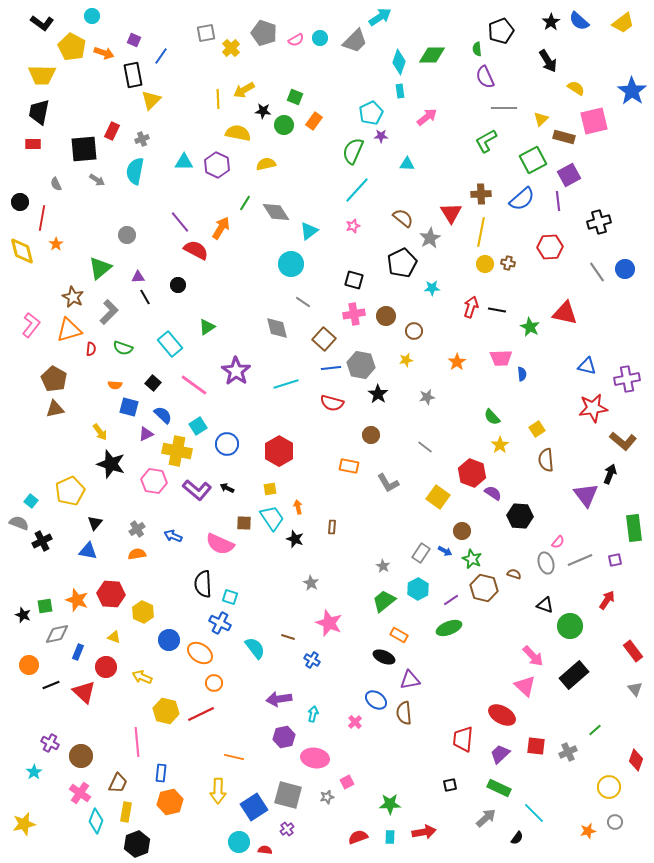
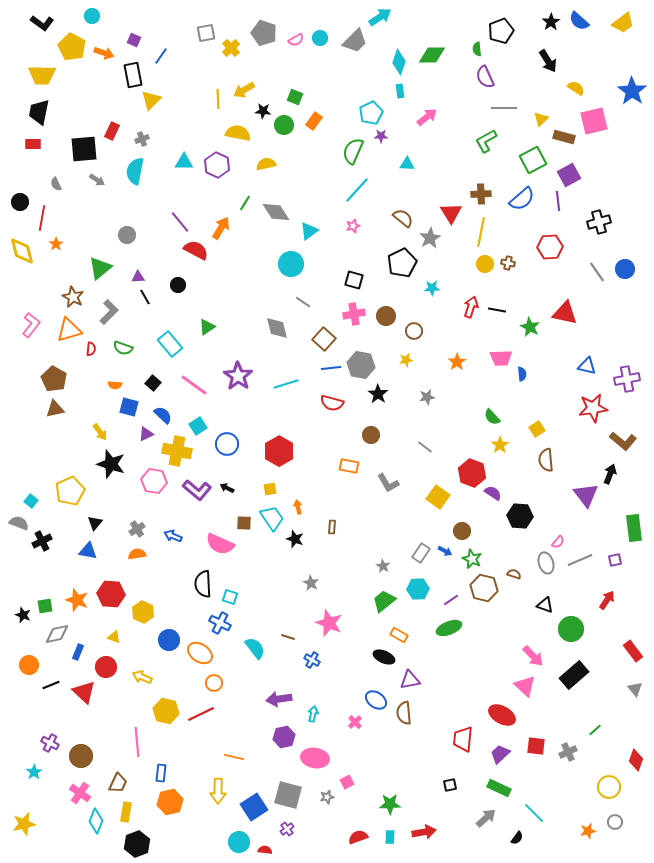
purple star at (236, 371): moved 2 px right, 5 px down
cyan hexagon at (418, 589): rotated 25 degrees clockwise
green circle at (570, 626): moved 1 px right, 3 px down
